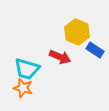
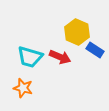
cyan trapezoid: moved 3 px right, 12 px up
